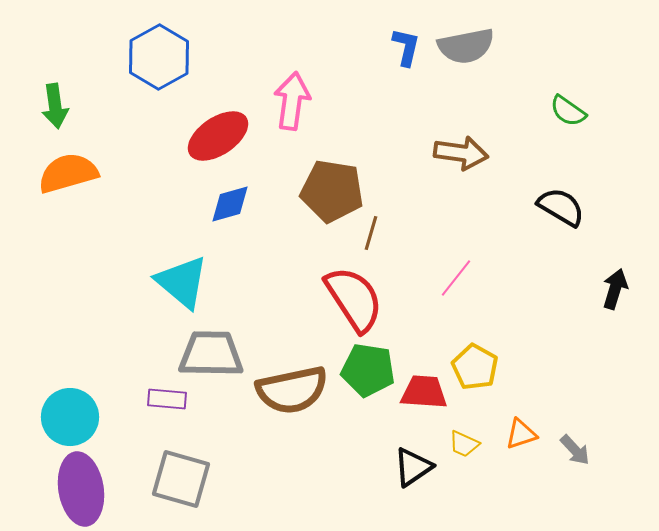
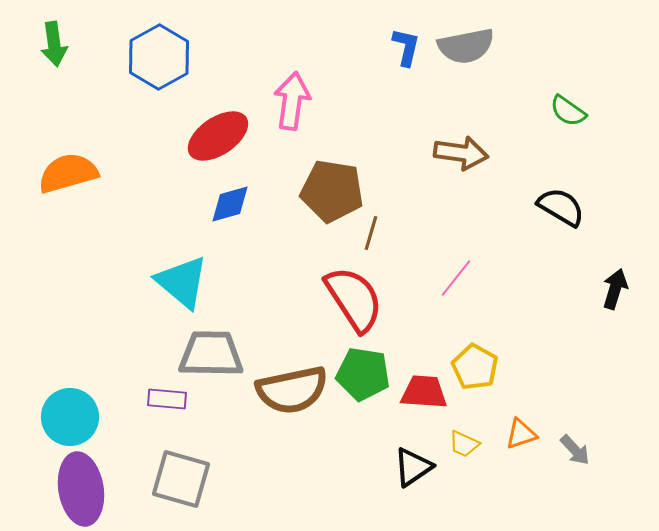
green arrow: moved 1 px left, 62 px up
green pentagon: moved 5 px left, 4 px down
